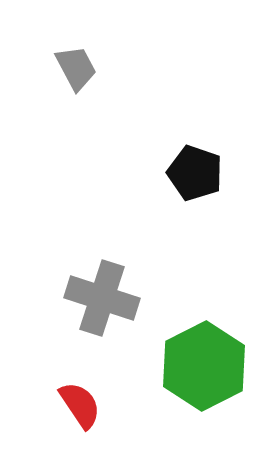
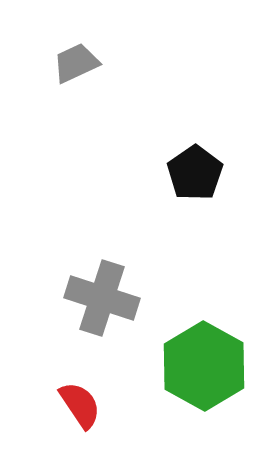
gray trapezoid: moved 5 px up; rotated 87 degrees counterclockwise
black pentagon: rotated 18 degrees clockwise
green hexagon: rotated 4 degrees counterclockwise
